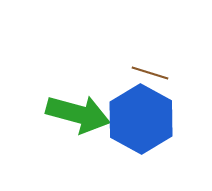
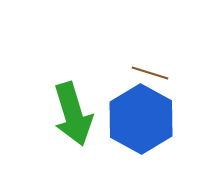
green arrow: moved 5 px left; rotated 58 degrees clockwise
